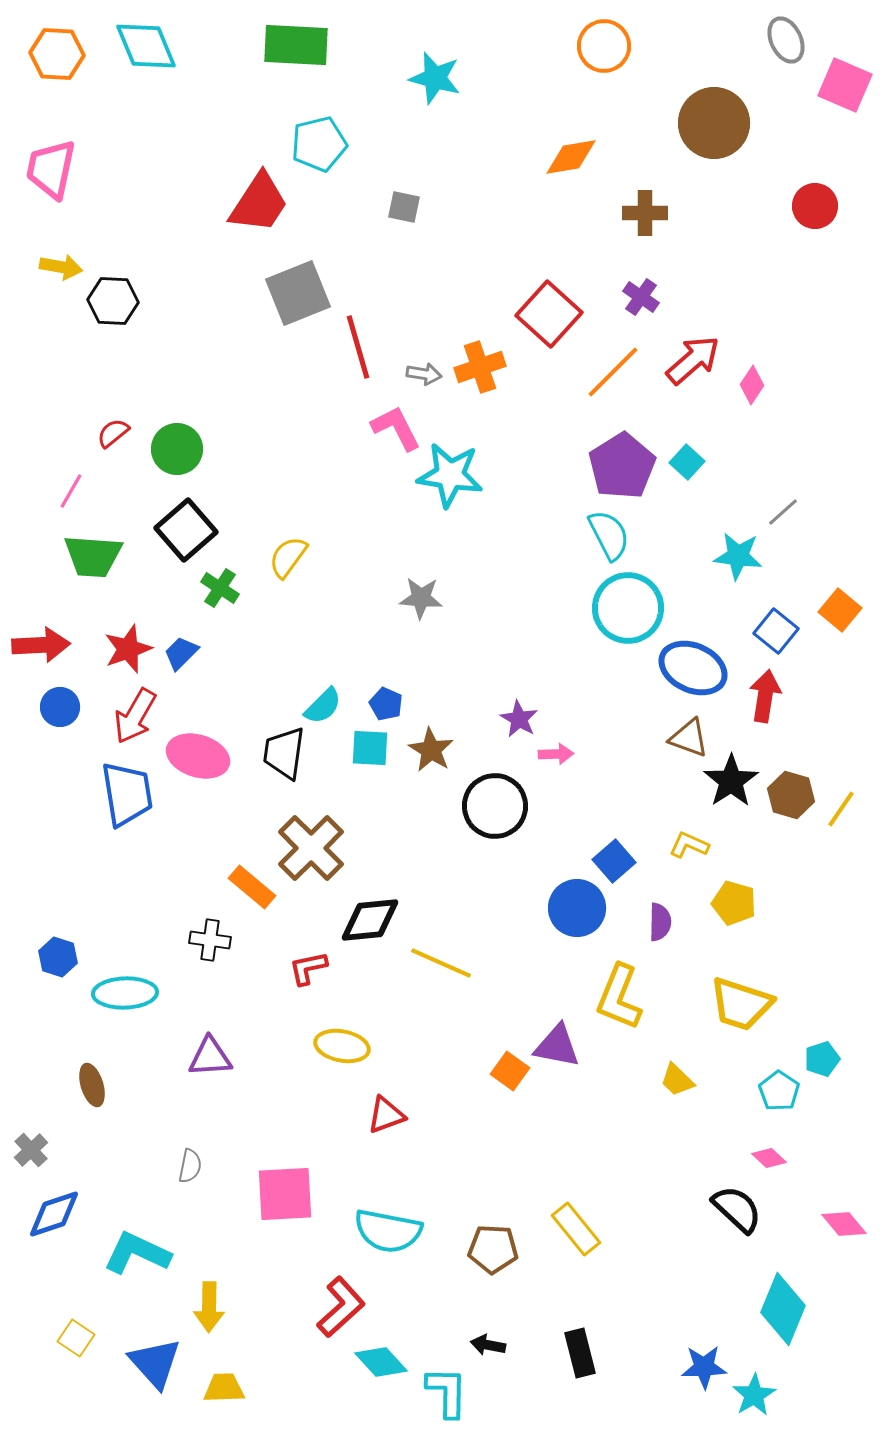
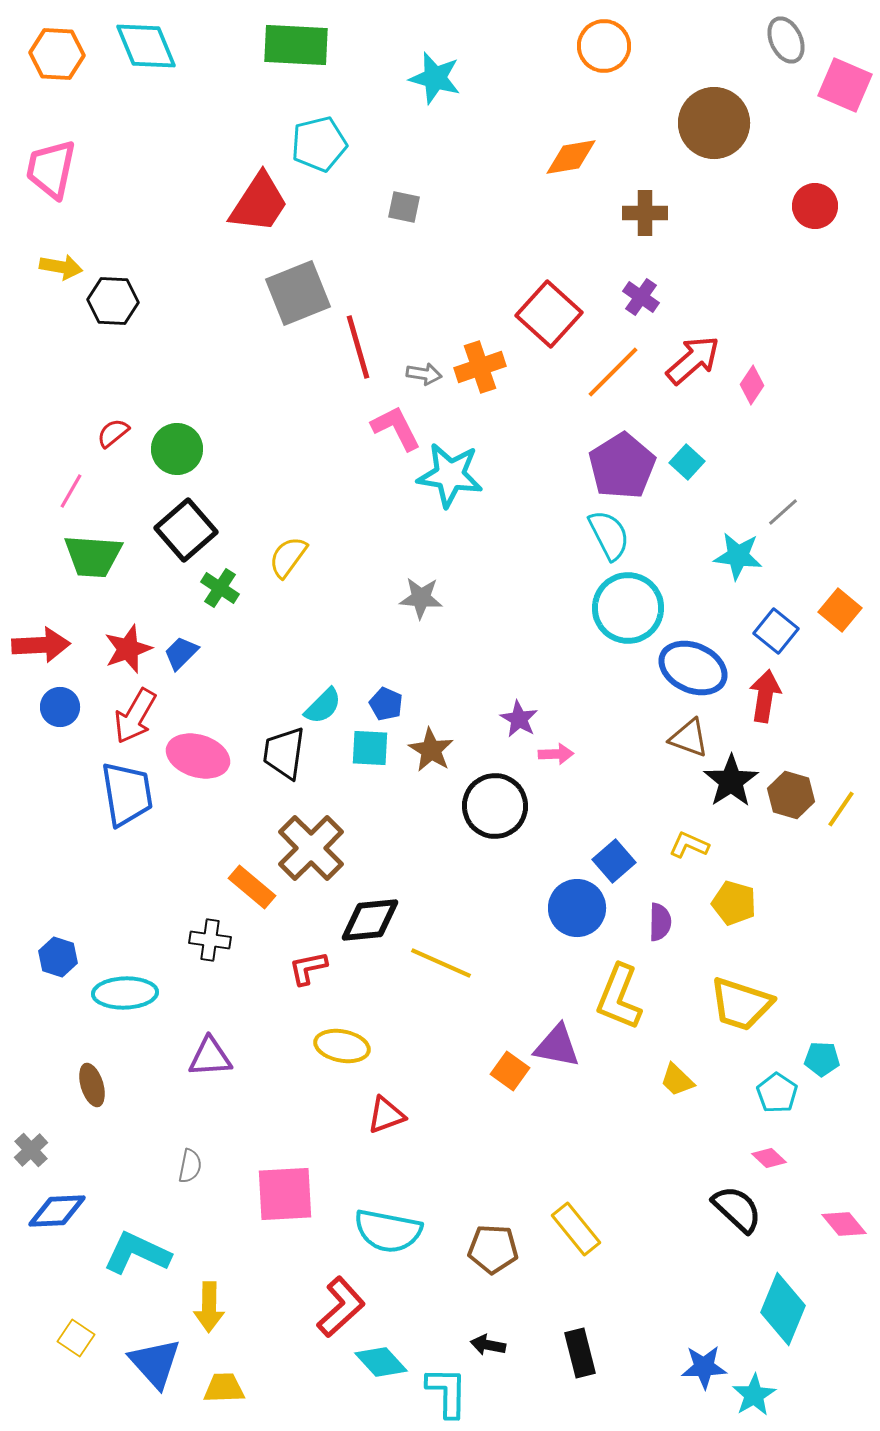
cyan pentagon at (822, 1059): rotated 20 degrees clockwise
cyan pentagon at (779, 1091): moved 2 px left, 2 px down
blue diamond at (54, 1214): moved 3 px right, 3 px up; rotated 16 degrees clockwise
